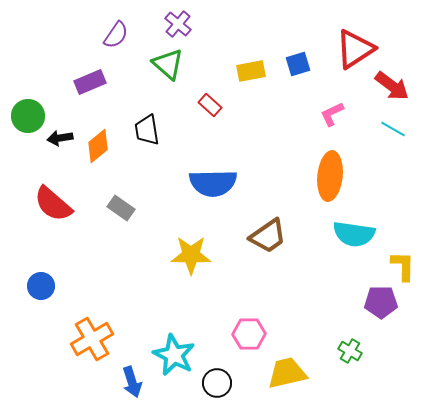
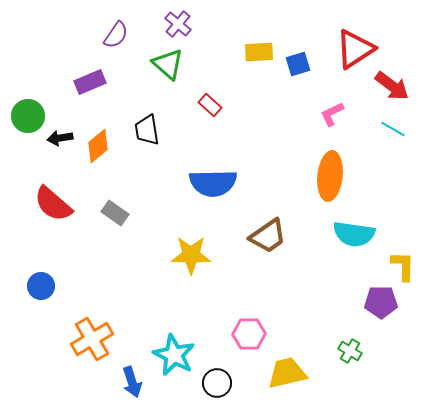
yellow rectangle: moved 8 px right, 19 px up; rotated 8 degrees clockwise
gray rectangle: moved 6 px left, 5 px down
